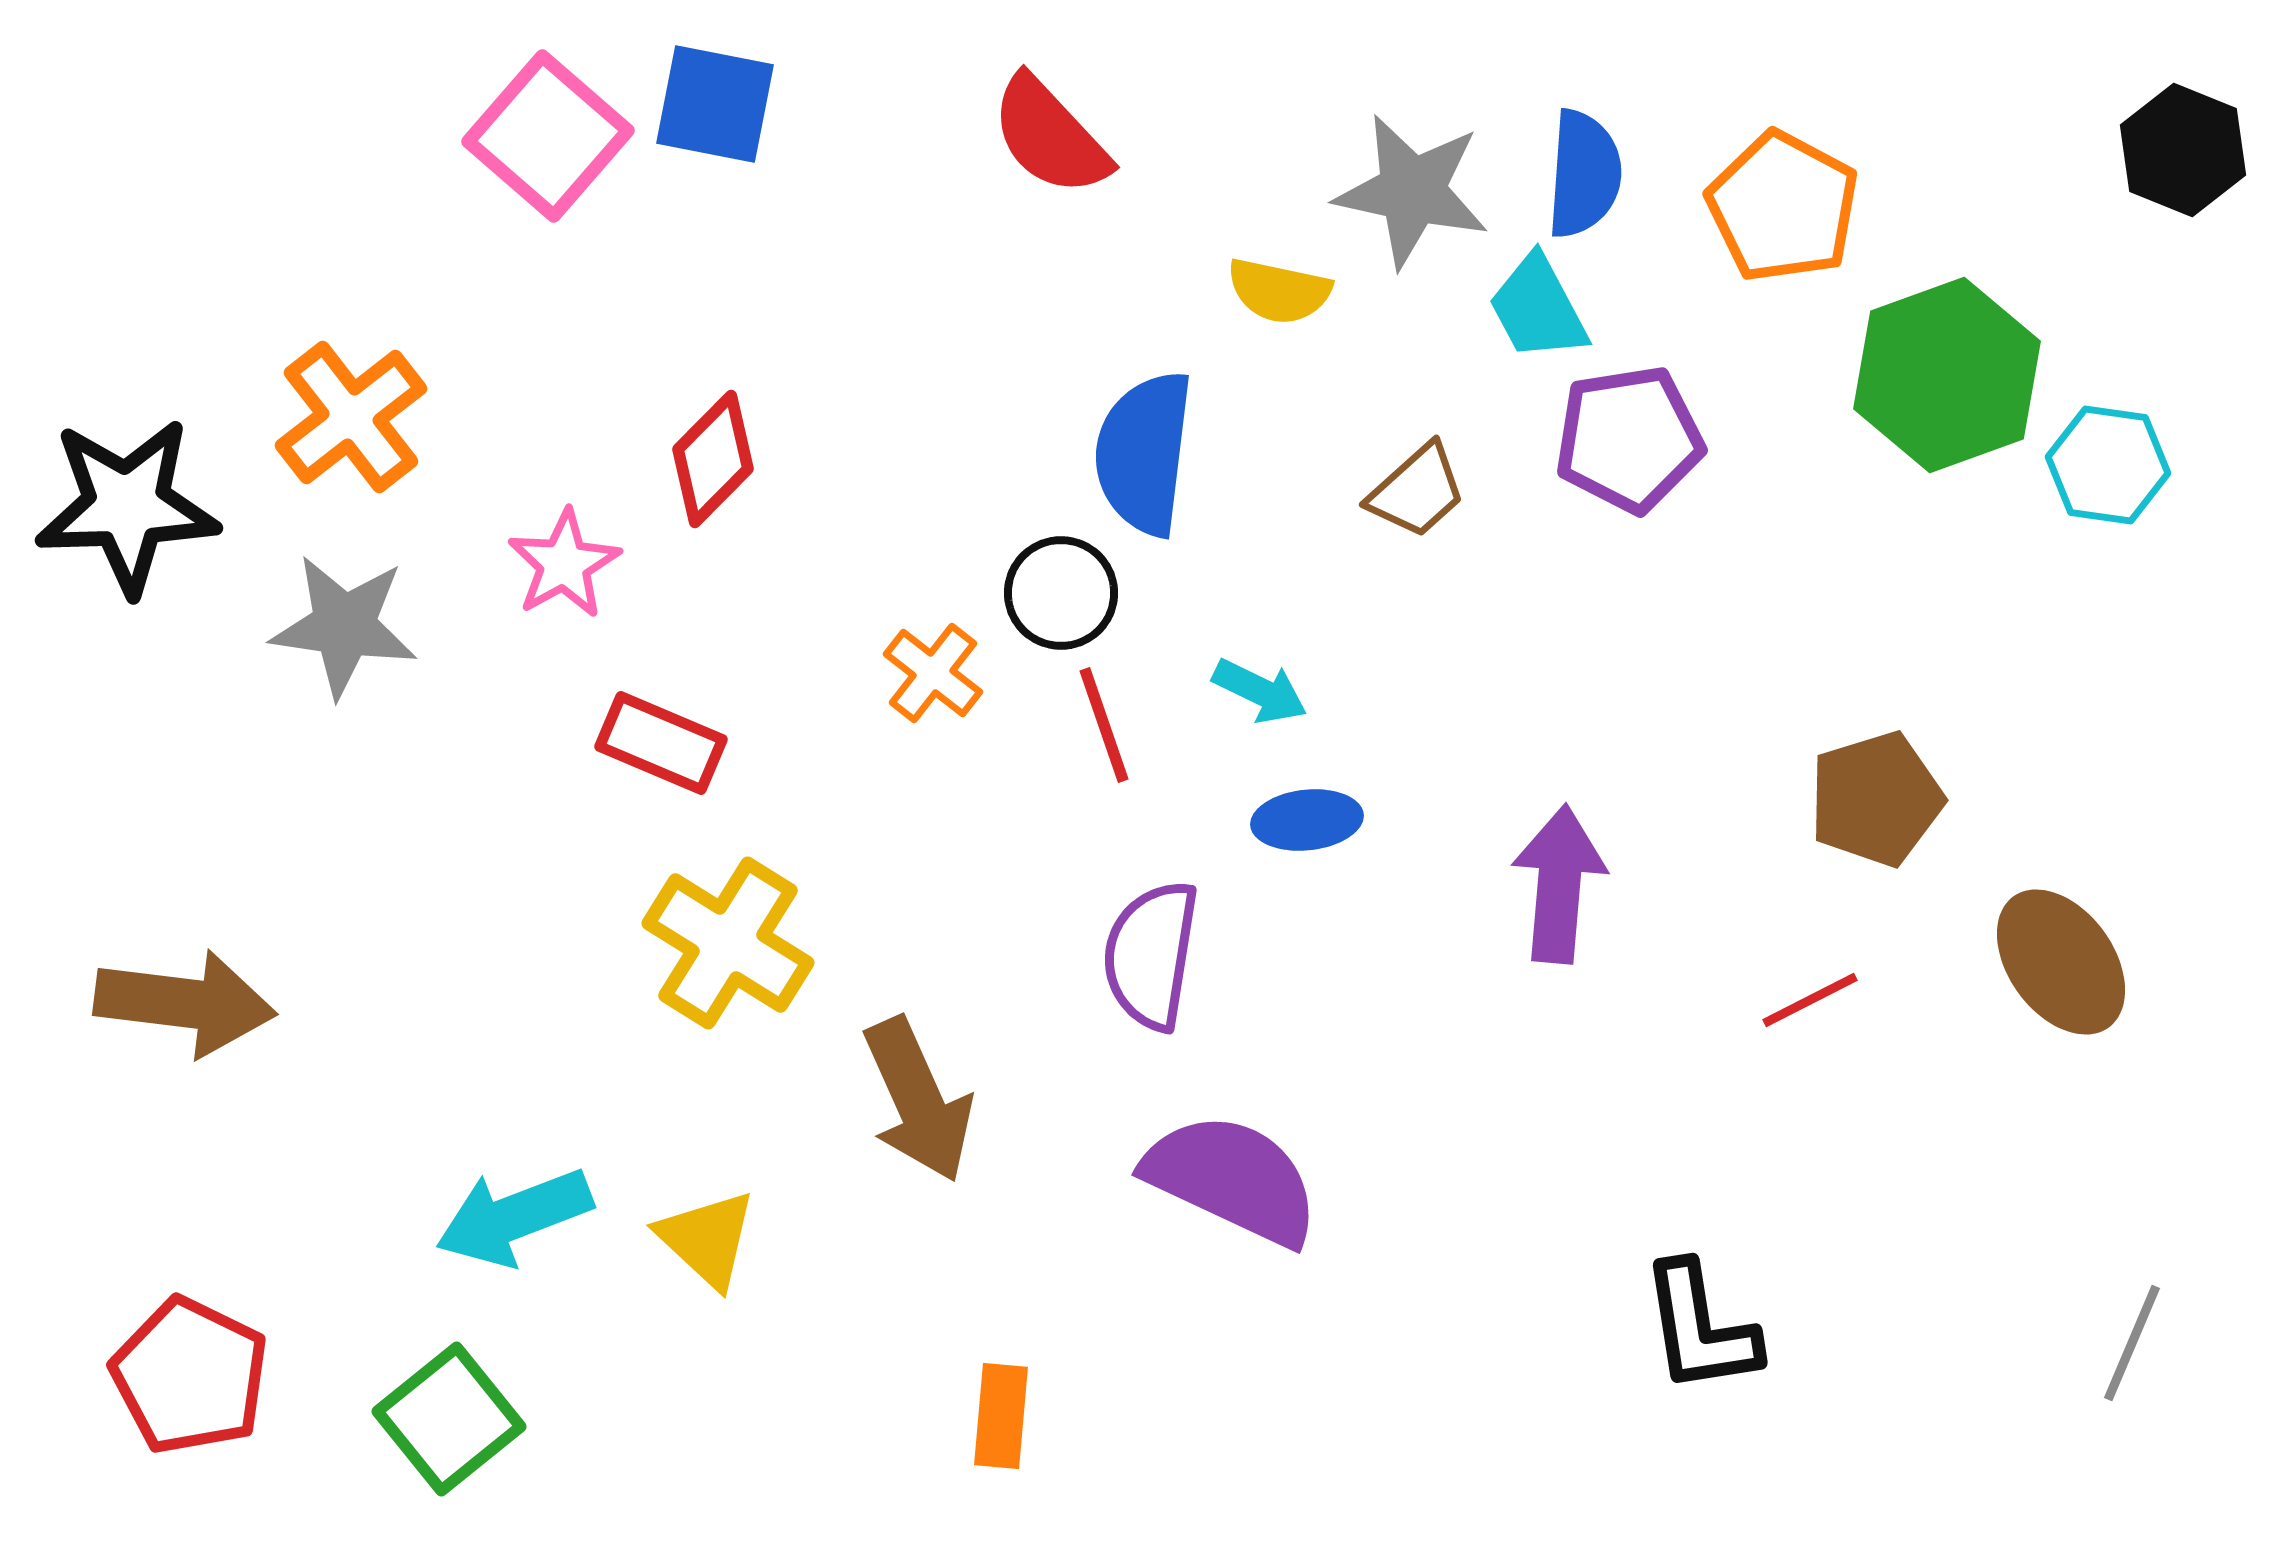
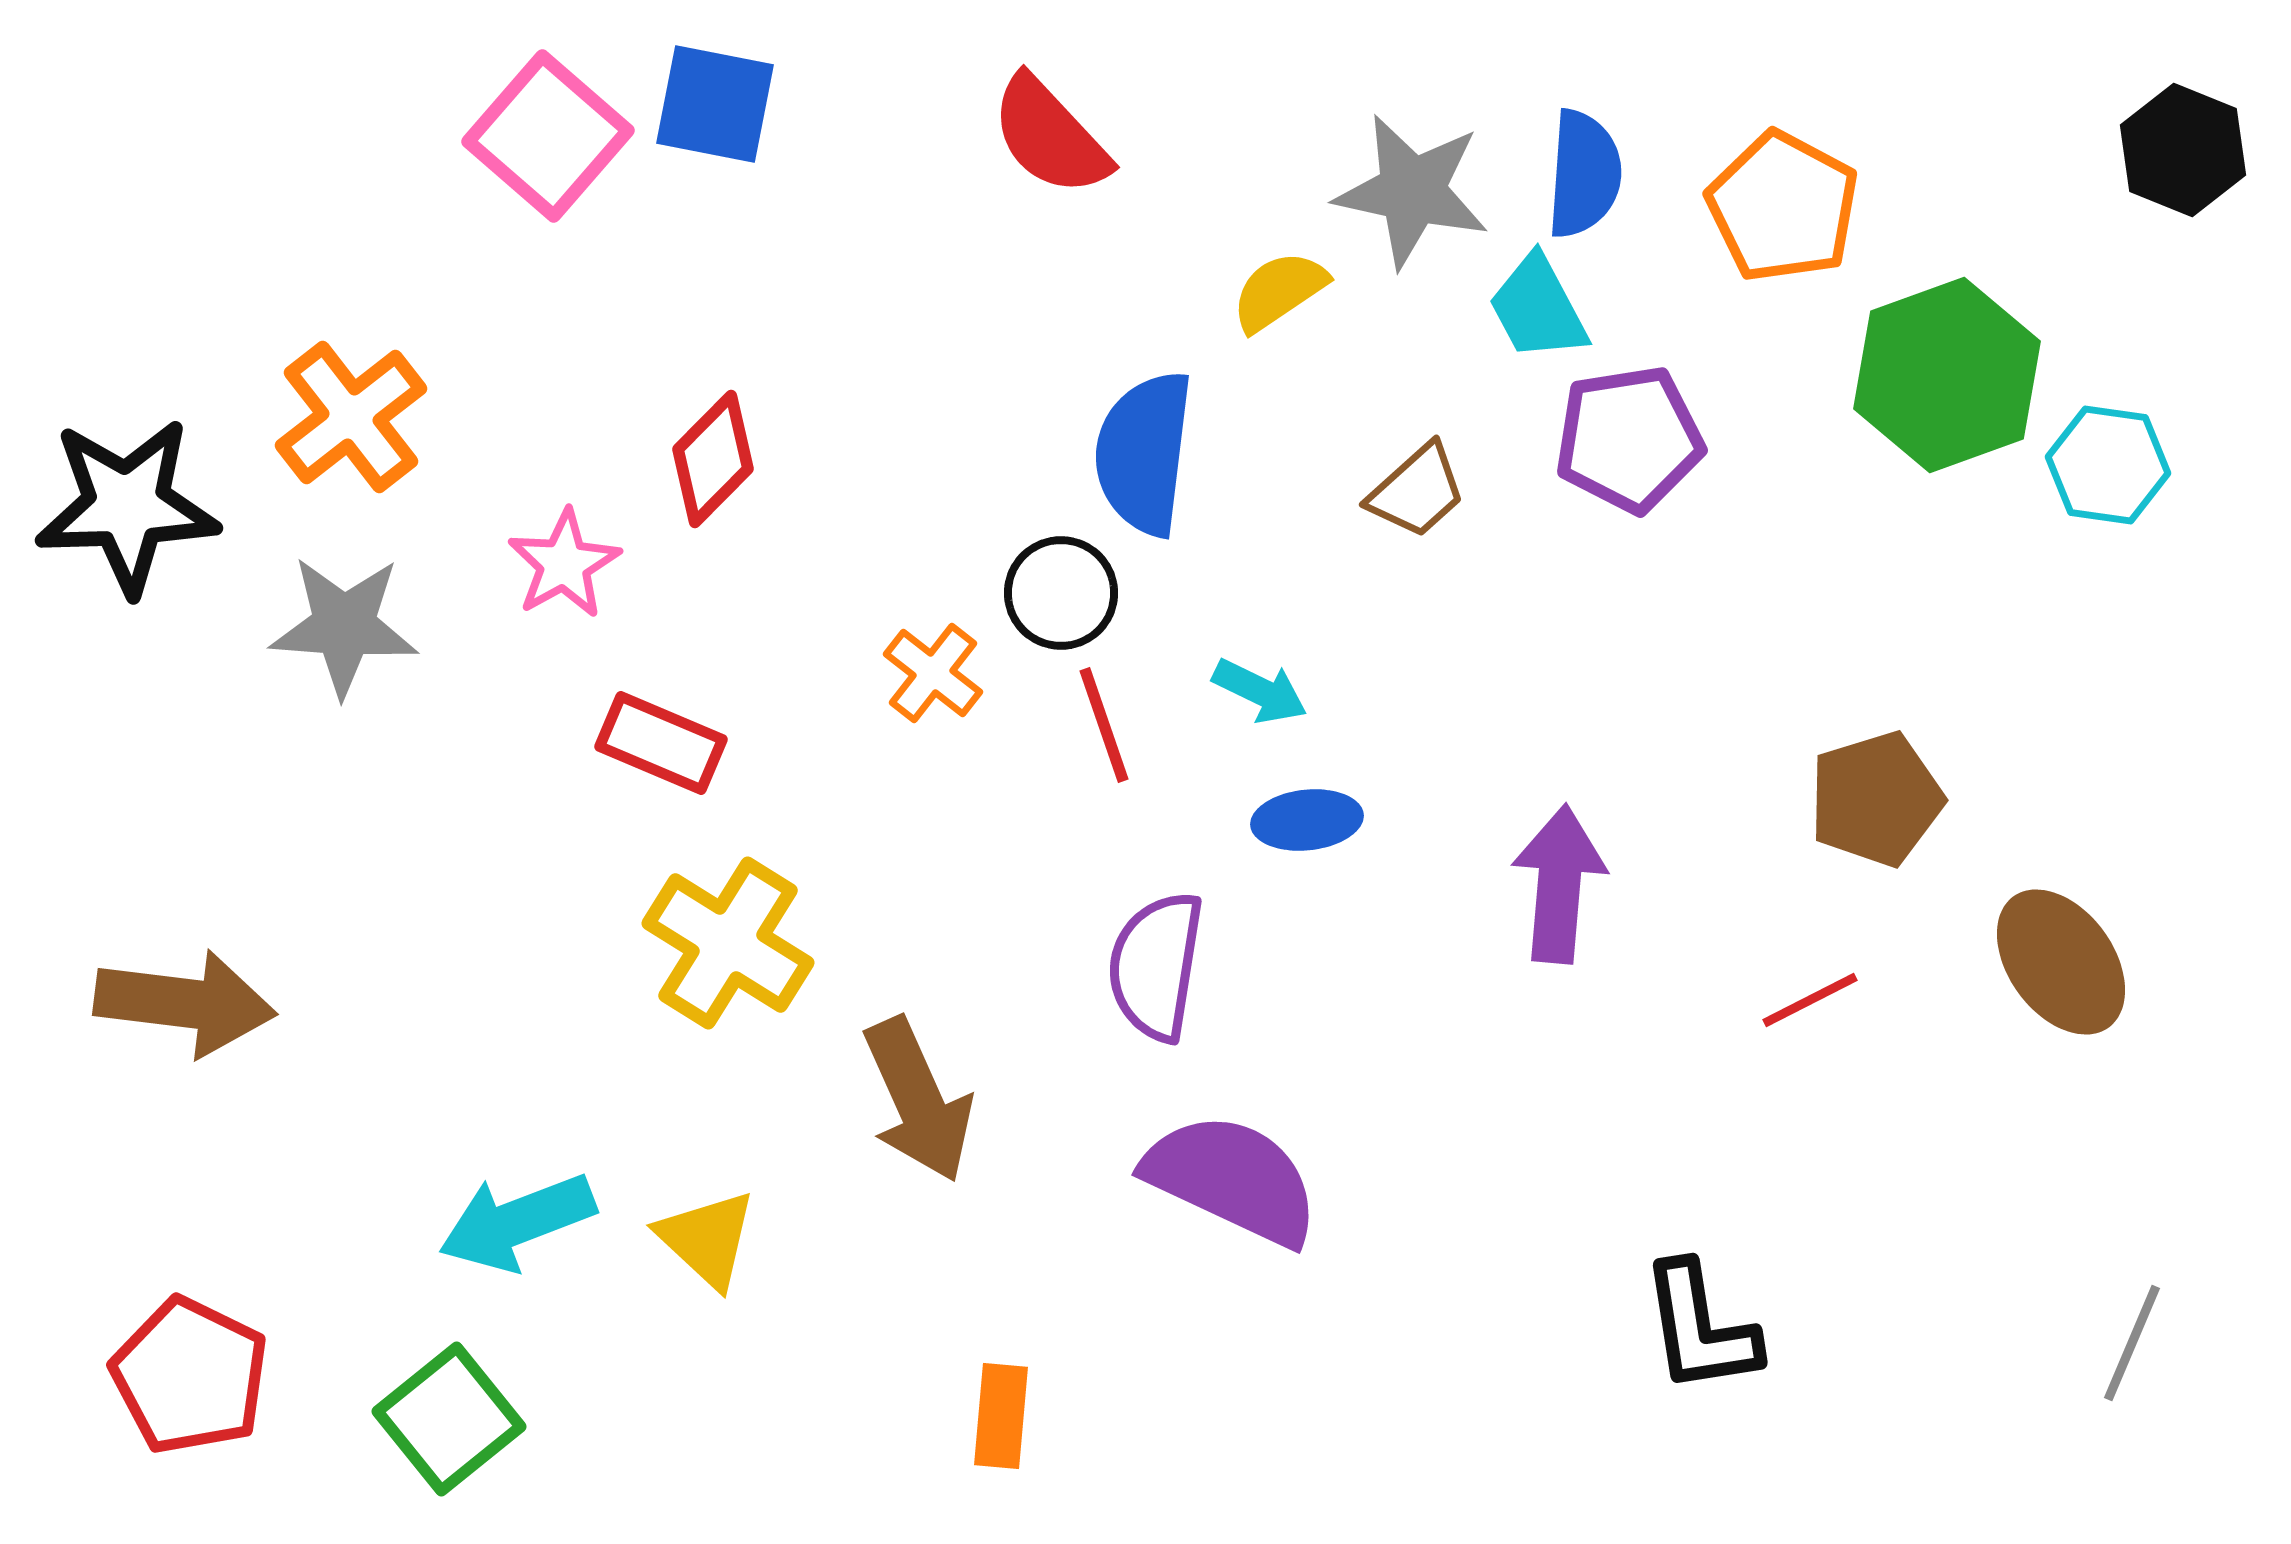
yellow semicircle at (1279, 291): rotated 134 degrees clockwise
gray star at (344, 626): rotated 4 degrees counterclockwise
purple semicircle at (1151, 955): moved 5 px right, 11 px down
cyan arrow at (514, 1217): moved 3 px right, 5 px down
